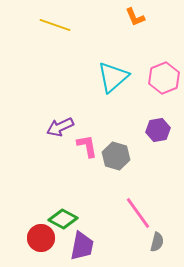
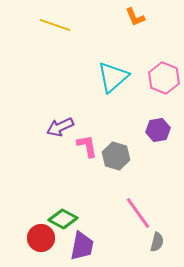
pink hexagon: rotated 16 degrees counterclockwise
